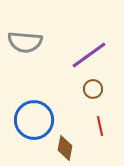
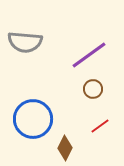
blue circle: moved 1 px left, 1 px up
red line: rotated 66 degrees clockwise
brown diamond: rotated 15 degrees clockwise
